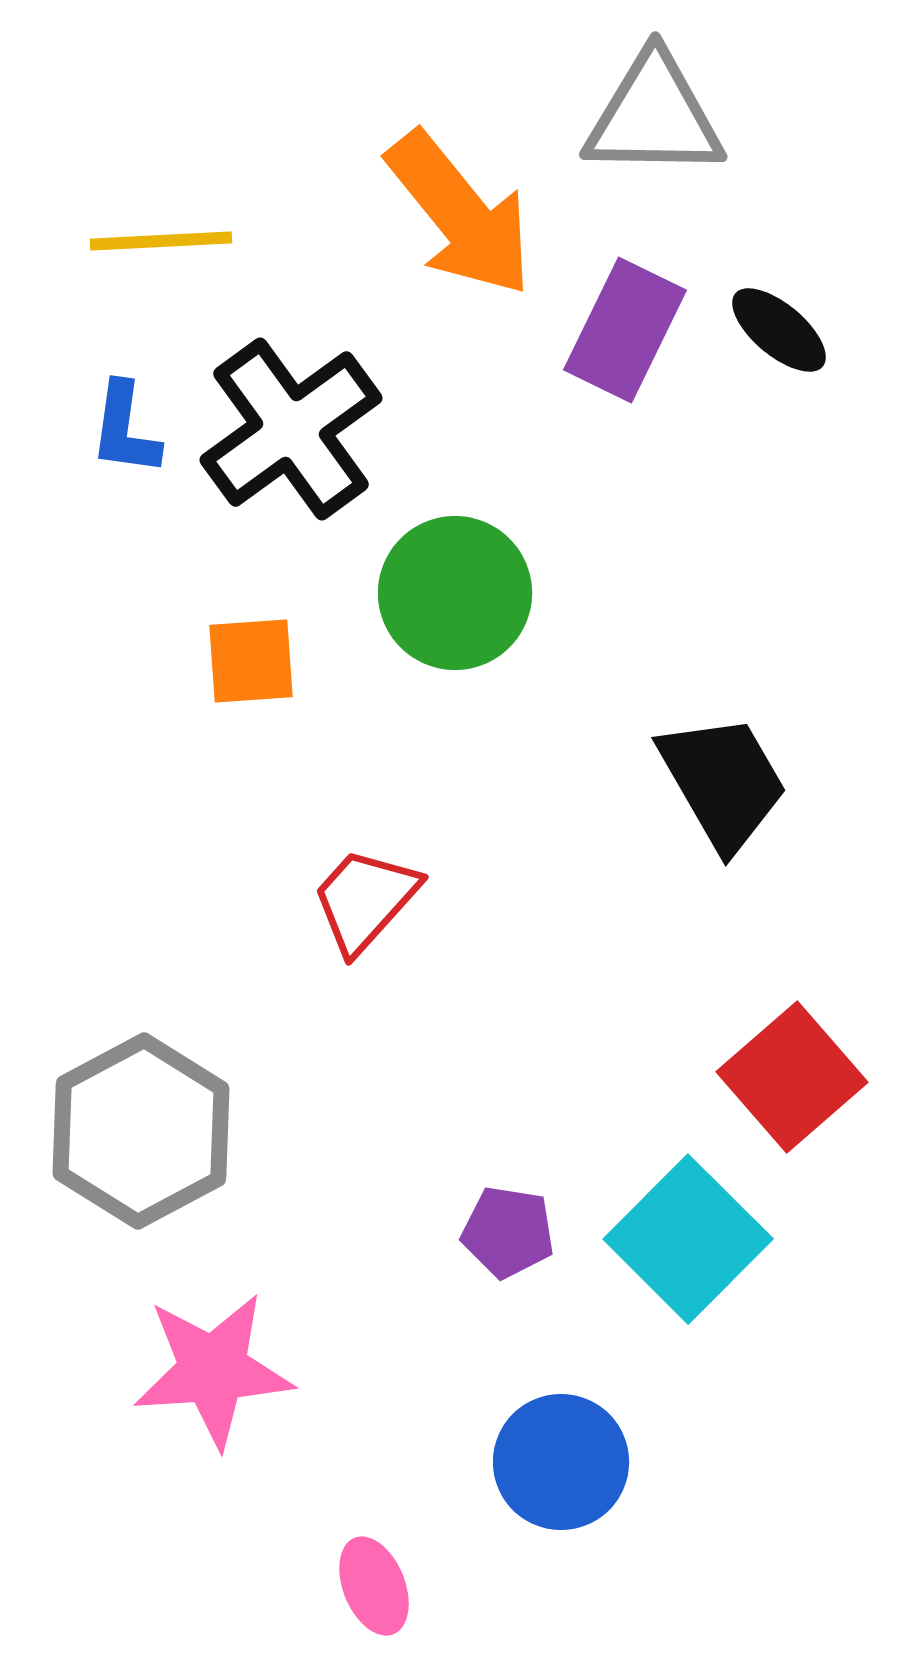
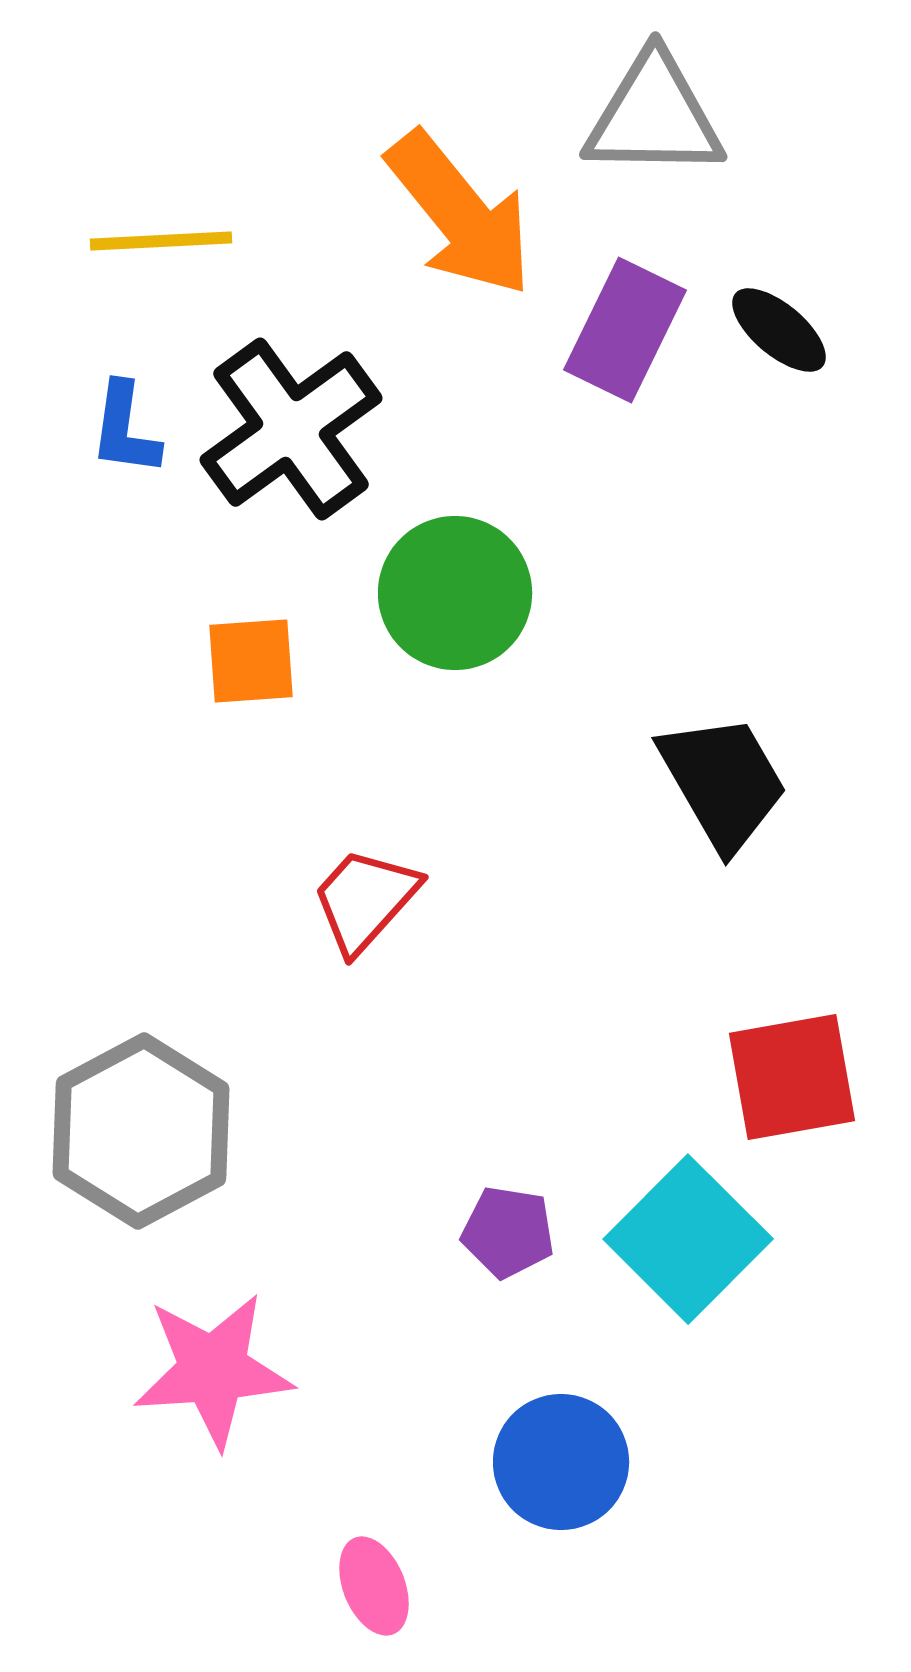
red square: rotated 31 degrees clockwise
